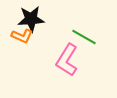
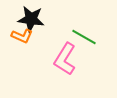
black star: rotated 12 degrees clockwise
pink L-shape: moved 2 px left, 1 px up
